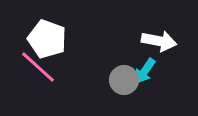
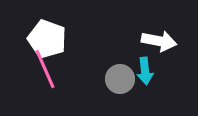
pink line: moved 7 px right, 2 px down; rotated 24 degrees clockwise
cyan arrow: rotated 40 degrees counterclockwise
gray circle: moved 4 px left, 1 px up
